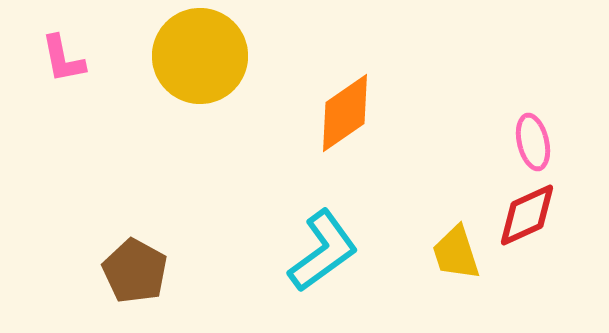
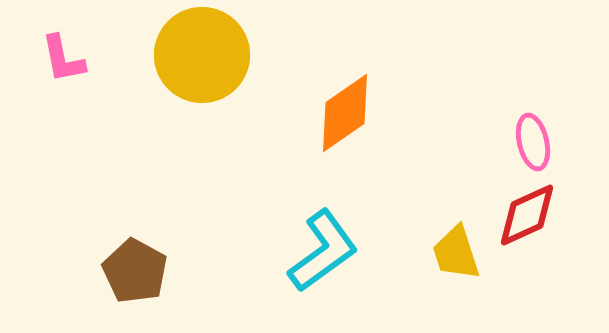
yellow circle: moved 2 px right, 1 px up
